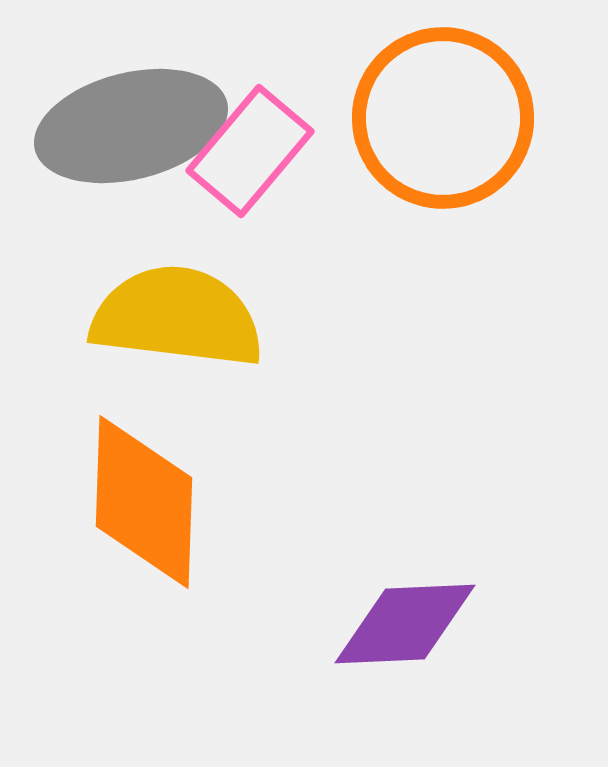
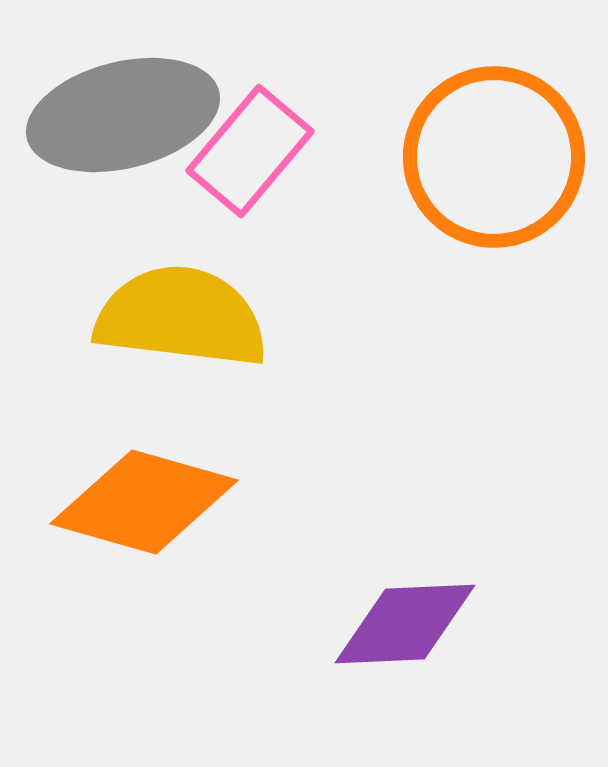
orange circle: moved 51 px right, 39 px down
gray ellipse: moved 8 px left, 11 px up
yellow semicircle: moved 4 px right
orange diamond: rotated 76 degrees counterclockwise
